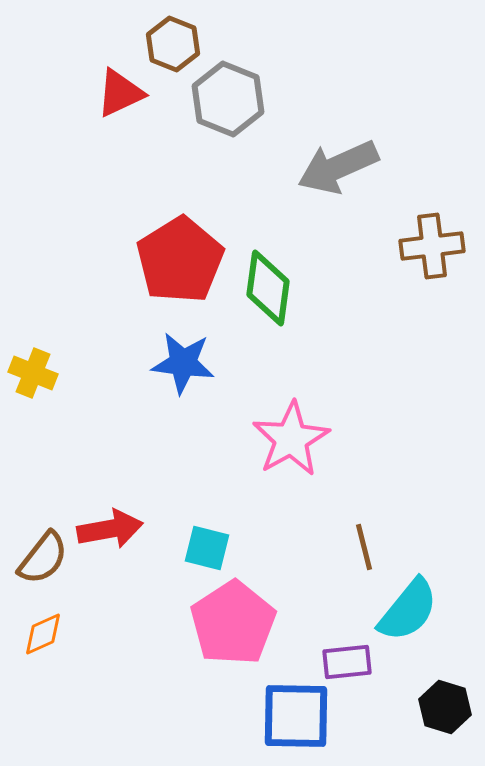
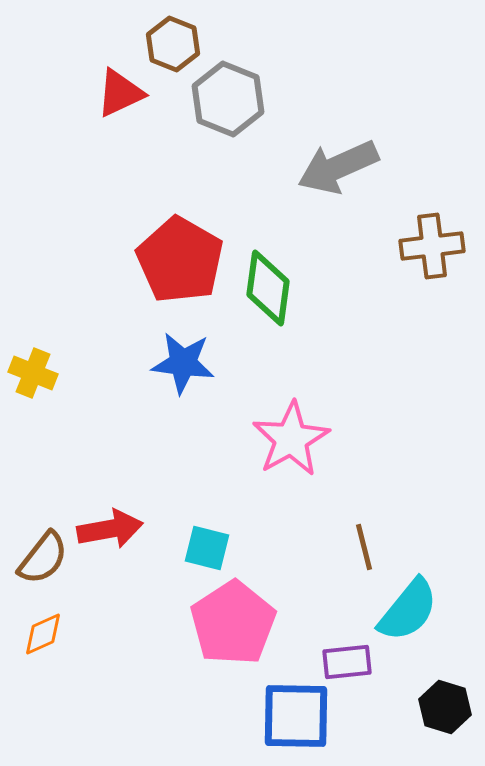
red pentagon: rotated 10 degrees counterclockwise
